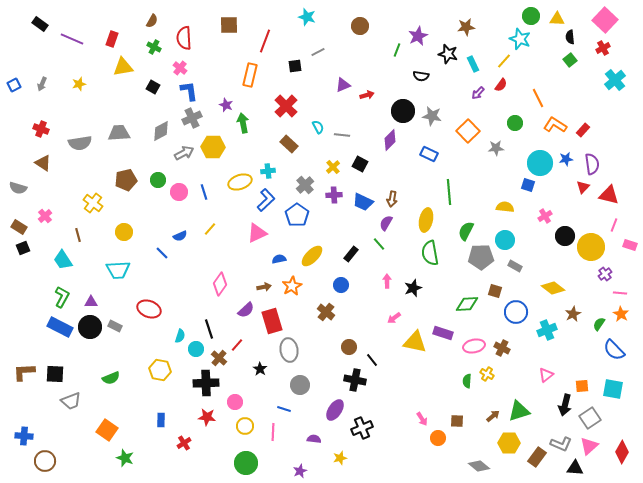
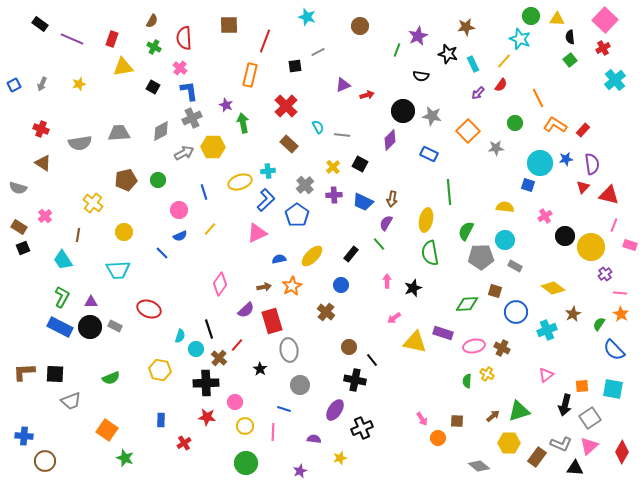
pink circle at (179, 192): moved 18 px down
brown line at (78, 235): rotated 24 degrees clockwise
